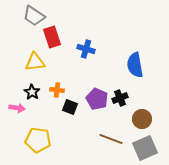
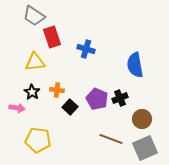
black square: rotated 21 degrees clockwise
